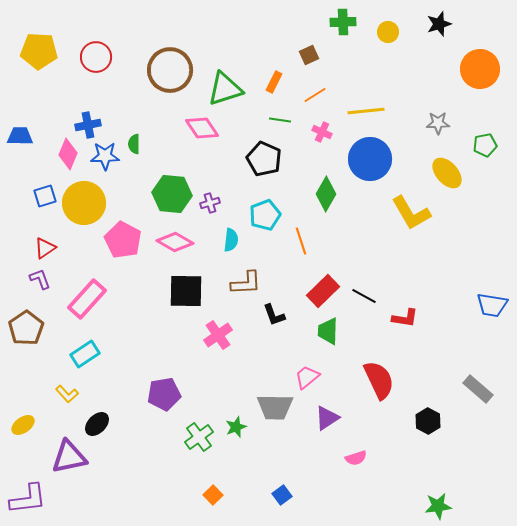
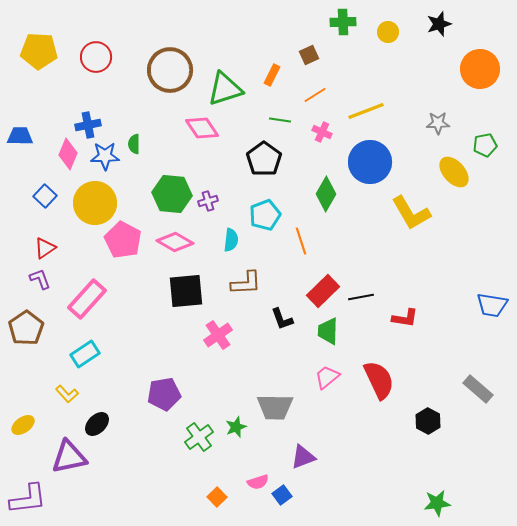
orange rectangle at (274, 82): moved 2 px left, 7 px up
yellow line at (366, 111): rotated 15 degrees counterclockwise
black pentagon at (264, 159): rotated 12 degrees clockwise
blue circle at (370, 159): moved 3 px down
yellow ellipse at (447, 173): moved 7 px right, 1 px up
blue square at (45, 196): rotated 30 degrees counterclockwise
yellow circle at (84, 203): moved 11 px right
purple cross at (210, 203): moved 2 px left, 2 px up
black square at (186, 291): rotated 6 degrees counterclockwise
black line at (364, 296): moved 3 px left, 1 px down; rotated 40 degrees counterclockwise
black L-shape at (274, 315): moved 8 px right, 4 px down
pink trapezoid at (307, 377): moved 20 px right
purple triangle at (327, 418): moved 24 px left, 39 px down; rotated 12 degrees clockwise
pink semicircle at (356, 458): moved 98 px left, 24 px down
orange square at (213, 495): moved 4 px right, 2 px down
green star at (438, 506): moved 1 px left, 3 px up
